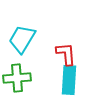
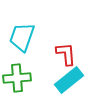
cyan trapezoid: moved 2 px up; rotated 12 degrees counterclockwise
cyan rectangle: rotated 48 degrees clockwise
